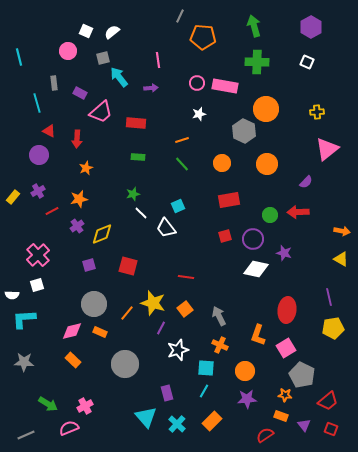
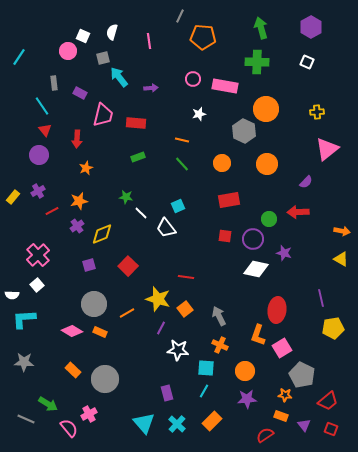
green arrow at (254, 26): moved 7 px right, 2 px down
white square at (86, 31): moved 3 px left, 5 px down
white semicircle at (112, 32): rotated 35 degrees counterclockwise
cyan line at (19, 57): rotated 48 degrees clockwise
pink line at (158, 60): moved 9 px left, 19 px up
pink circle at (197, 83): moved 4 px left, 4 px up
cyan line at (37, 103): moved 5 px right, 3 px down; rotated 18 degrees counterclockwise
pink trapezoid at (101, 112): moved 2 px right, 3 px down; rotated 35 degrees counterclockwise
red triangle at (49, 131): moved 4 px left, 1 px up; rotated 24 degrees clockwise
orange line at (182, 140): rotated 32 degrees clockwise
green rectangle at (138, 157): rotated 24 degrees counterclockwise
green star at (133, 194): moved 7 px left, 3 px down; rotated 24 degrees clockwise
orange star at (79, 199): moved 2 px down
green circle at (270, 215): moved 1 px left, 4 px down
red square at (225, 236): rotated 24 degrees clockwise
red square at (128, 266): rotated 30 degrees clockwise
white square at (37, 285): rotated 24 degrees counterclockwise
purple line at (329, 297): moved 8 px left, 1 px down
yellow star at (153, 303): moved 5 px right, 4 px up
red ellipse at (287, 310): moved 10 px left
orange line at (127, 313): rotated 21 degrees clockwise
pink diamond at (72, 331): rotated 45 degrees clockwise
pink square at (286, 348): moved 4 px left
white star at (178, 350): rotated 25 degrees clockwise
orange rectangle at (73, 360): moved 10 px down
gray circle at (125, 364): moved 20 px left, 15 px down
pink cross at (85, 406): moved 4 px right, 8 px down
cyan triangle at (146, 417): moved 2 px left, 6 px down
pink semicircle at (69, 428): rotated 72 degrees clockwise
gray line at (26, 435): moved 16 px up; rotated 48 degrees clockwise
